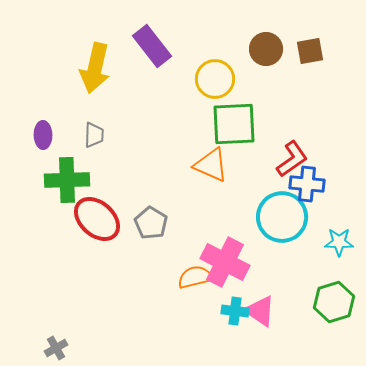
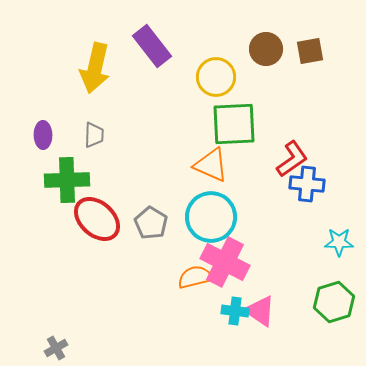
yellow circle: moved 1 px right, 2 px up
cyan circle: moved 71 px left
